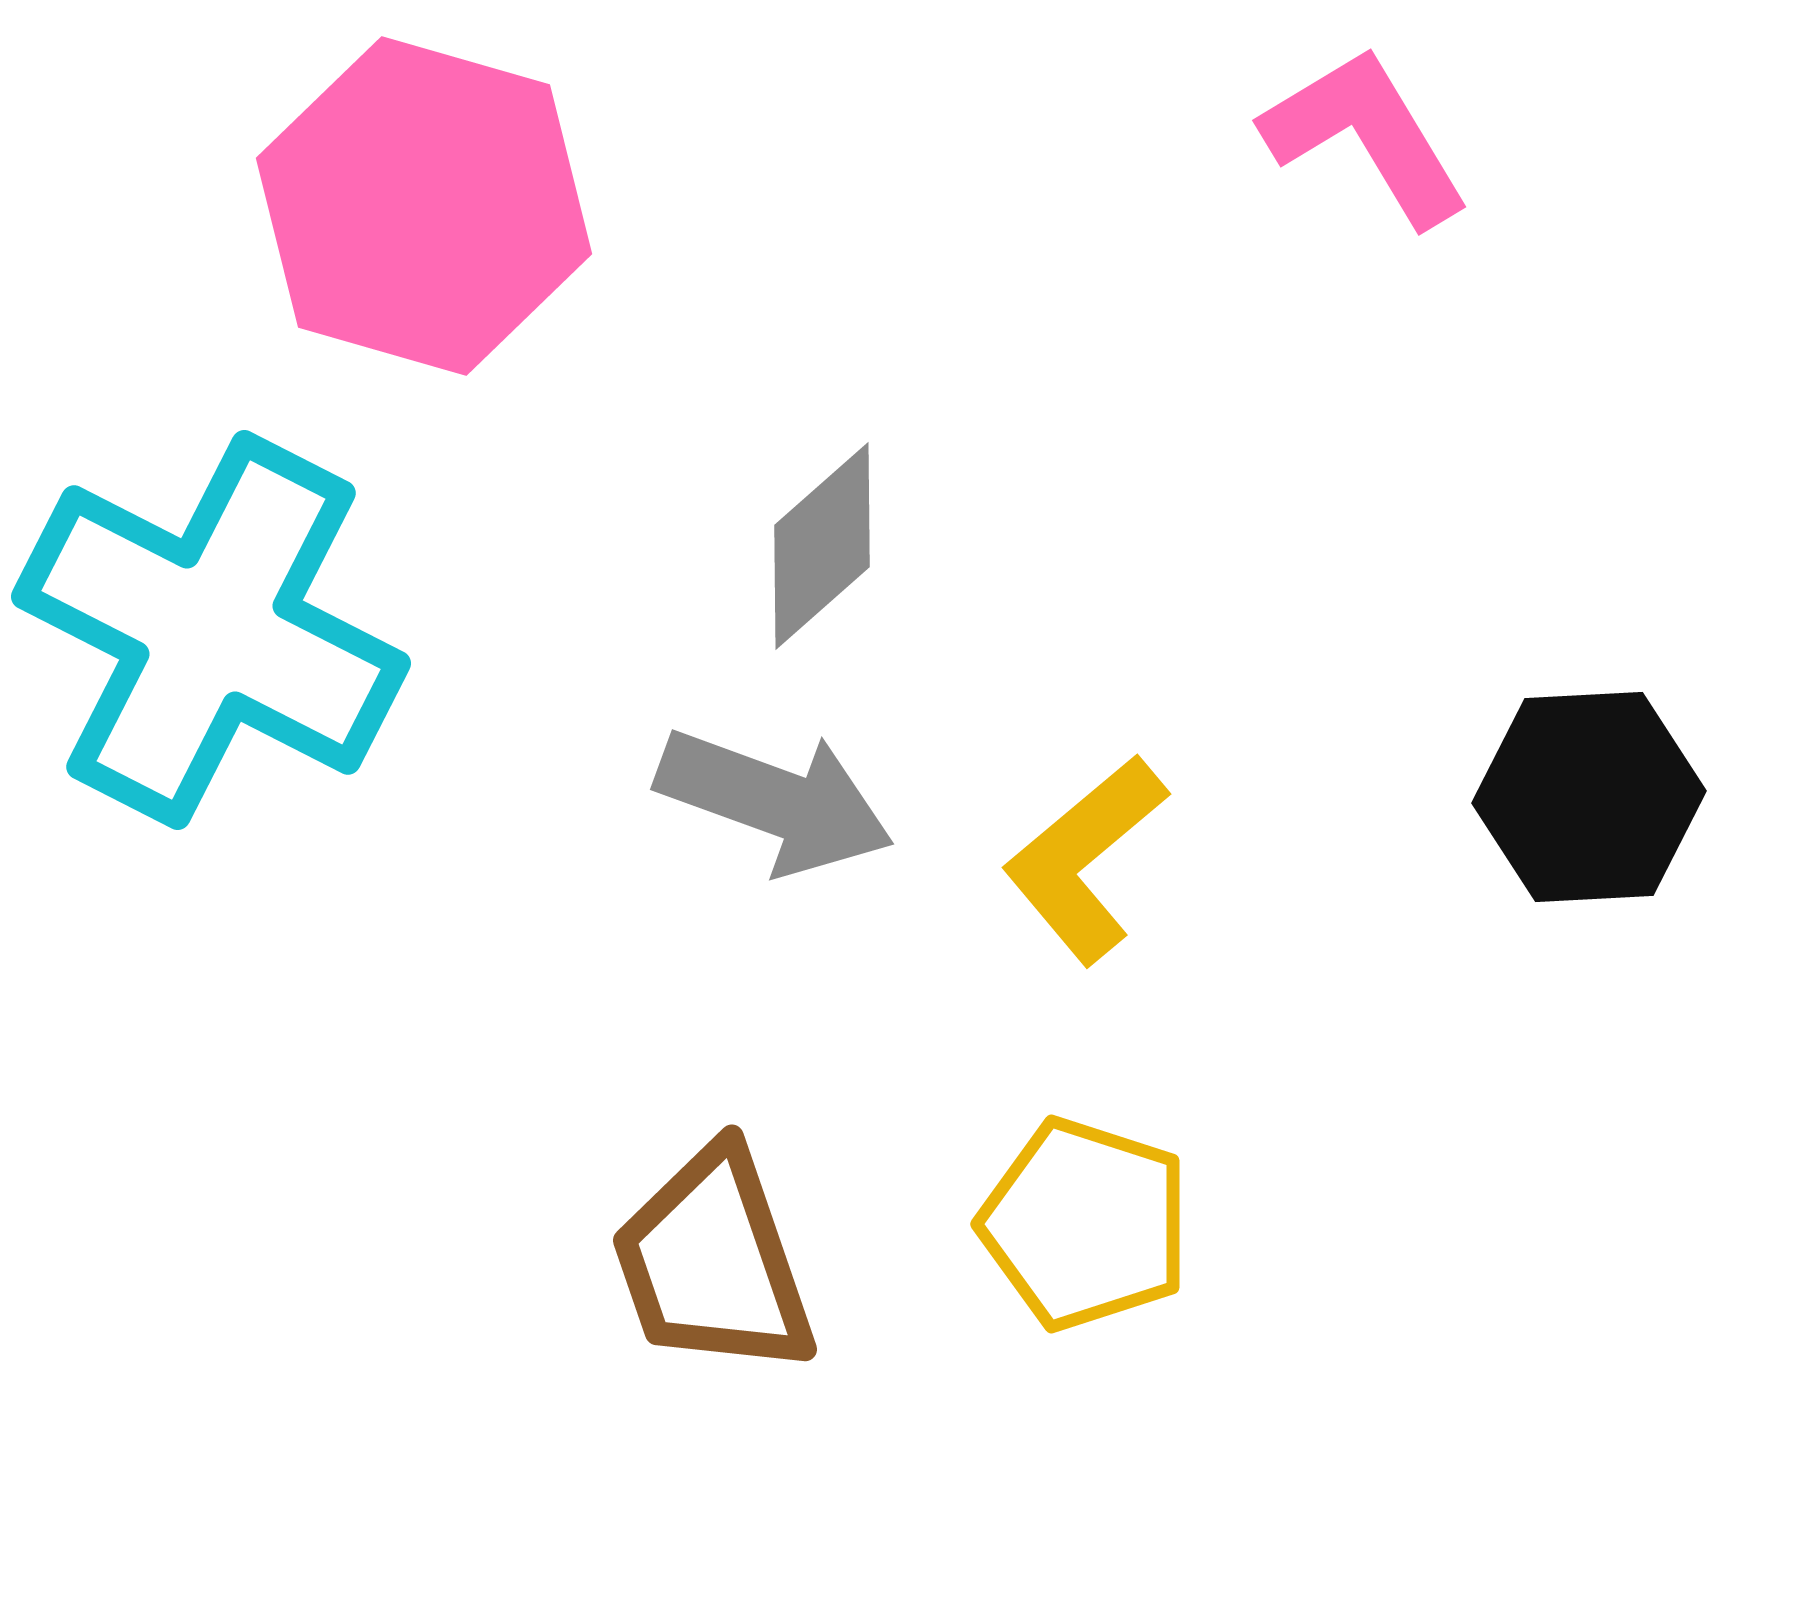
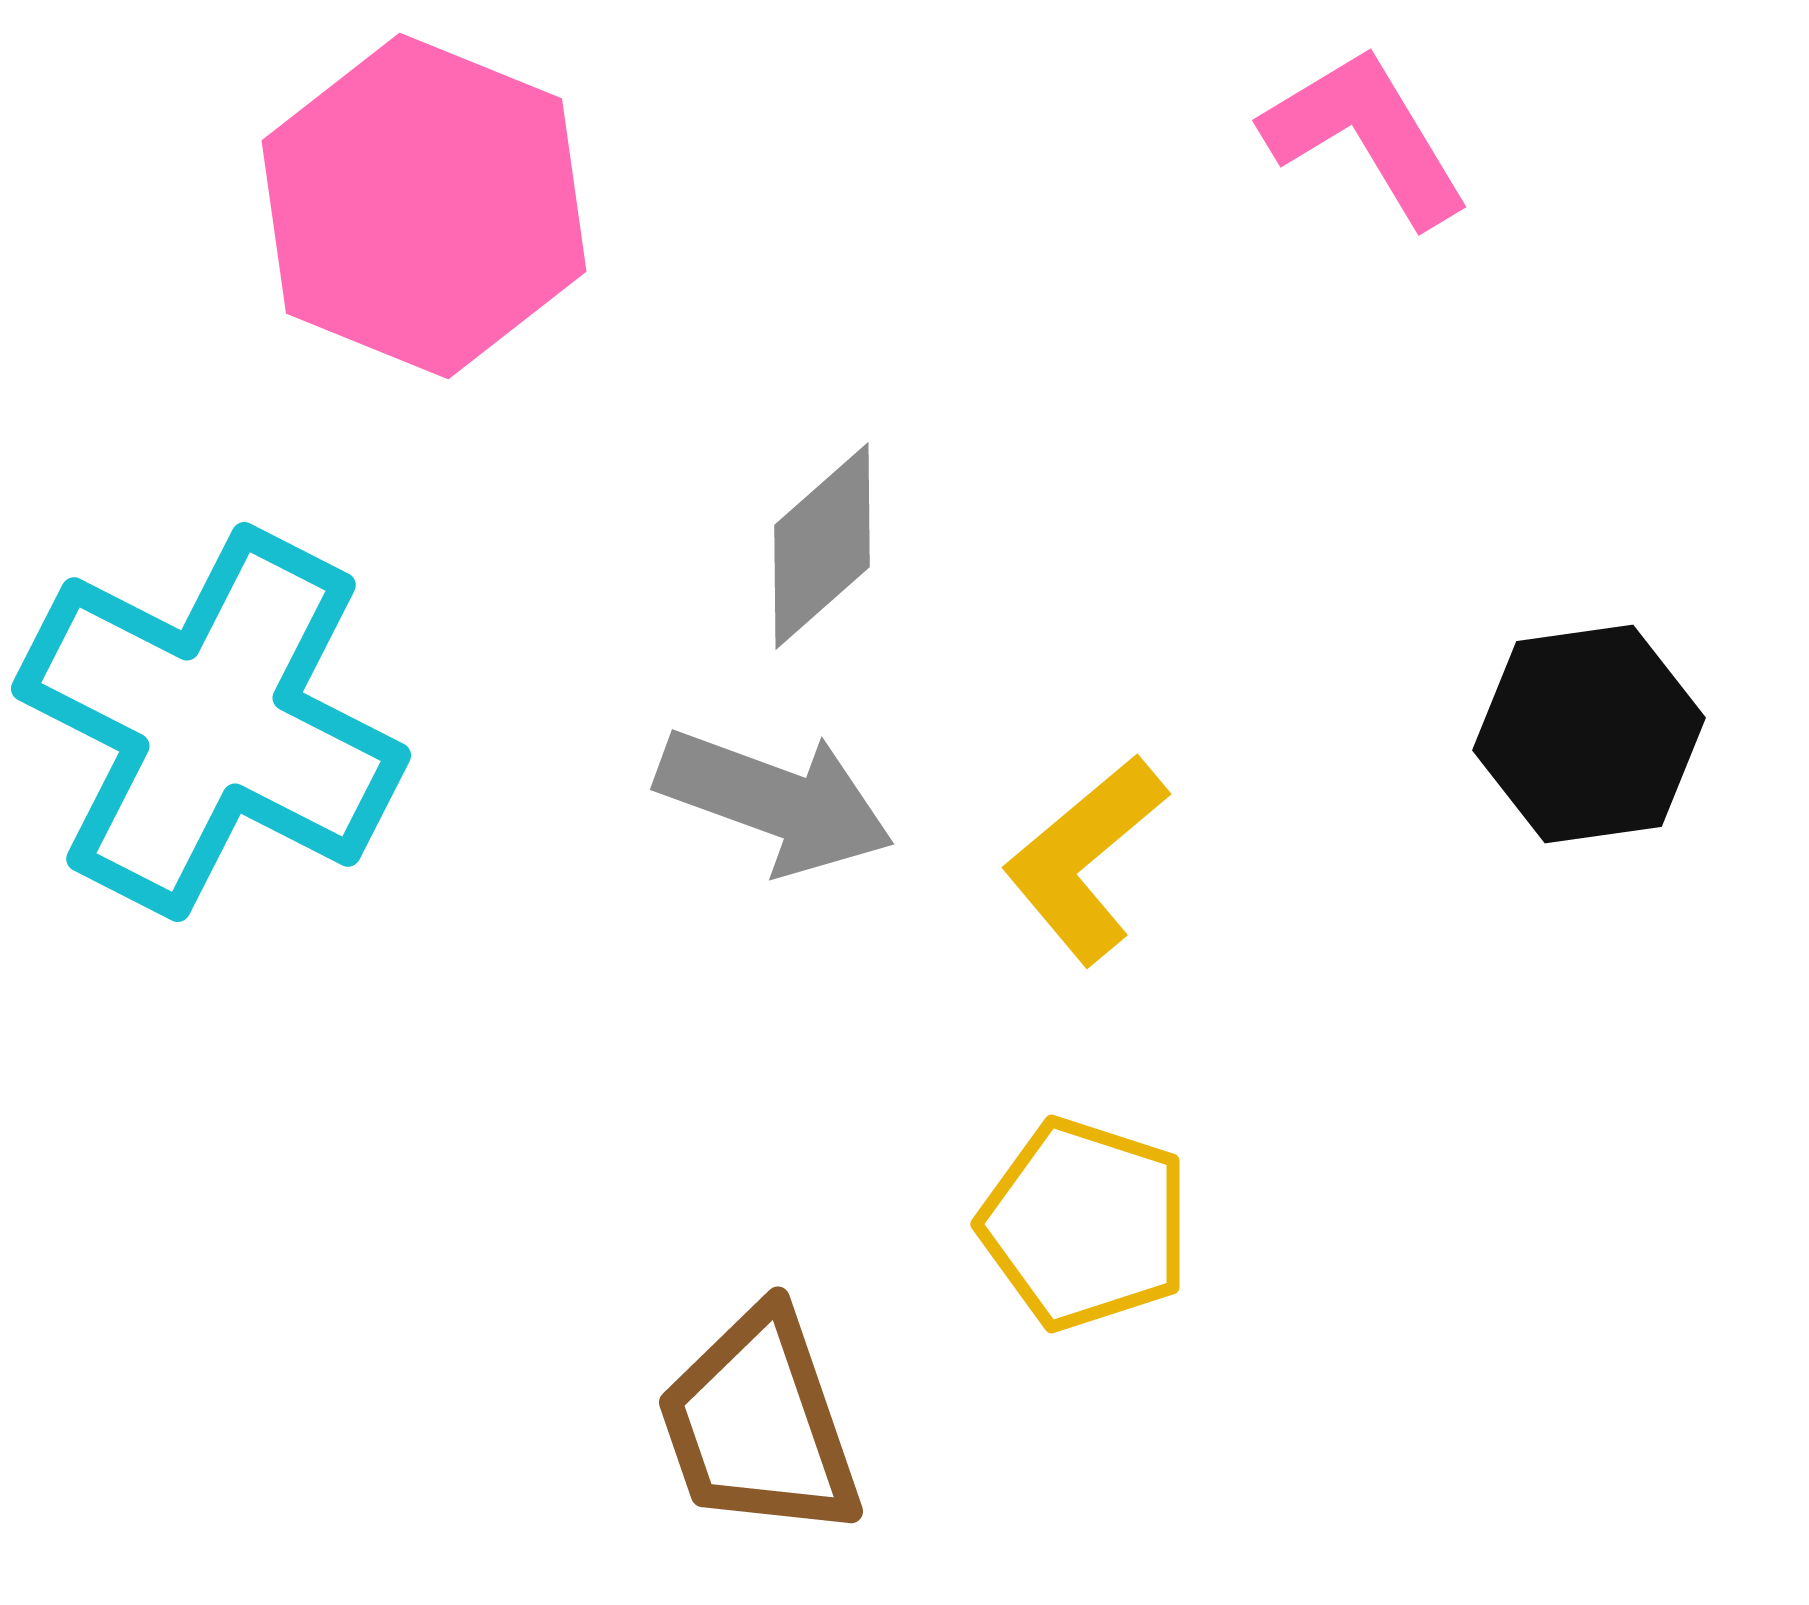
pink hexagon: rotated 6 degrees clockwise
cyan cross: moved 92 px down
black hexagon: moved 63 px up; rotated 5 degrees counterclockwise
brown trapezoid: moved 46 px right, 162 px down
